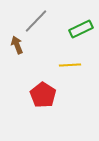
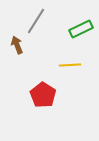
gray line: rotated 12 degrees counterclockwise
